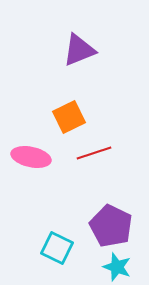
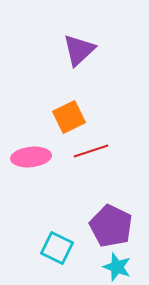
purple triangle: rotated 21 degrees counterclockwise
red line: moved 3 px left, 2 px up
pink ellipse: rotated 18 degrees counterclockwise
